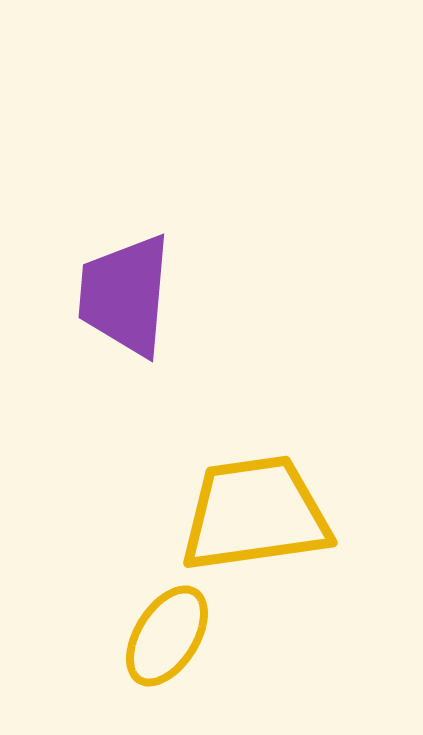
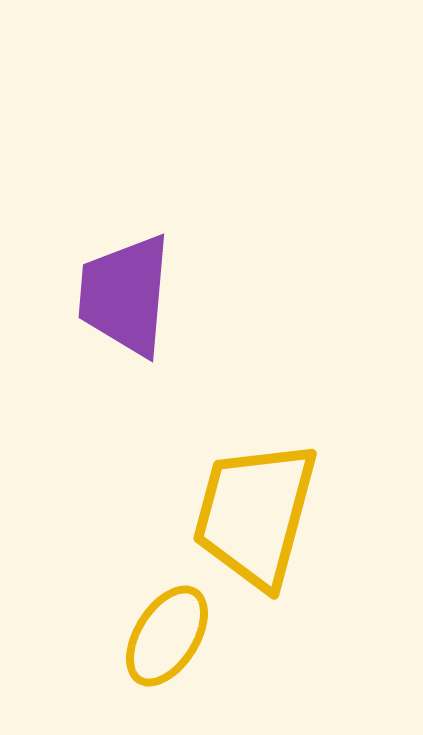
yellow trapezoid: rotated 67 degrees counterclockwise
